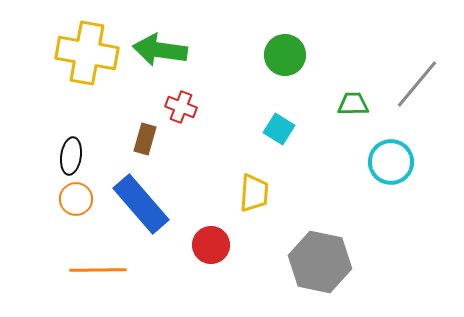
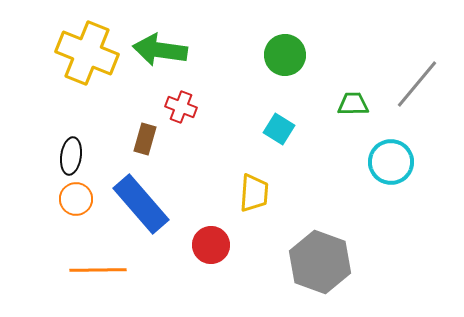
yellow cross: rotated 12 degrees clockwise
gray hexagon: rotated 8 degrees clockwise
